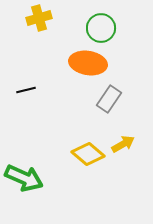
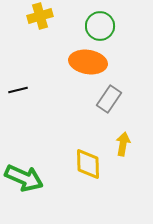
yellow cross: moved 1 px right, 2 px up
green circle: moved 1 px left, 2 px up
orange ellipse: moved 1 px up
black line: moved 8 px left
yellow arrow: rotated 50 degrees counterclockwise
yellow diamond: moved 10 px down; rotated 48 degrees clockwise
